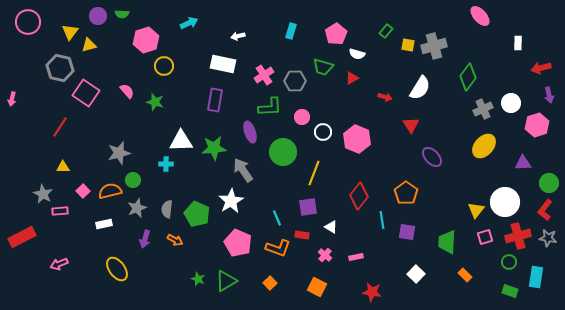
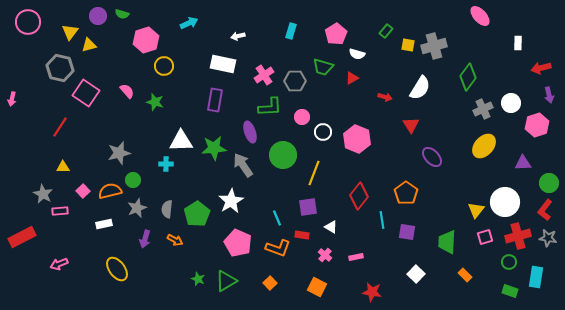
green semicircle at (122, 14): rotated 16 degrees clockwise
green circle at (283, 152): moved 3 px down
gray arrow at (243, 170): moved 5 px up
green pentagon at (197, 214): rotated 15 degrees clockwise
